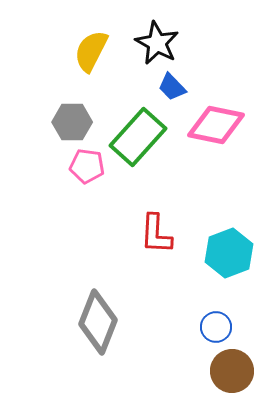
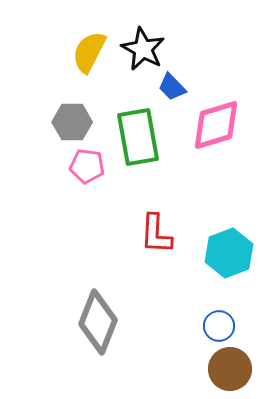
black star: moved 14 px left, 6 px down
yellow semicircle: moved 2 px left, 1 px down
pink diamond: rotated 28 degrees counterclockwise
green rectangle: rotated 52 degrees counterclockwise
blue circle: moved 3 px right, 1 px up
brown circle: moved 2 px left, 2 px up
